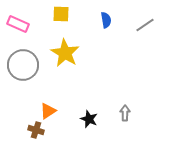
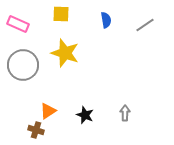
yellow star: rotated 12 degrees counterclockwise
black star: moved 4 px left, 4 px up
